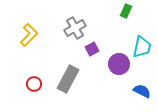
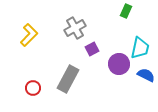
cyan trapezoid: moved 2 px left, 1 px down
red circle: moved 1 px left, 4 px down
blue semicircle: moved 4 px right, 16 px up
